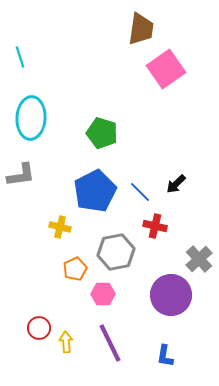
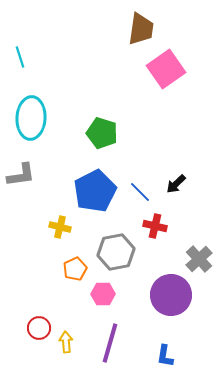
purple line: rotated 42 degrees clockwise
